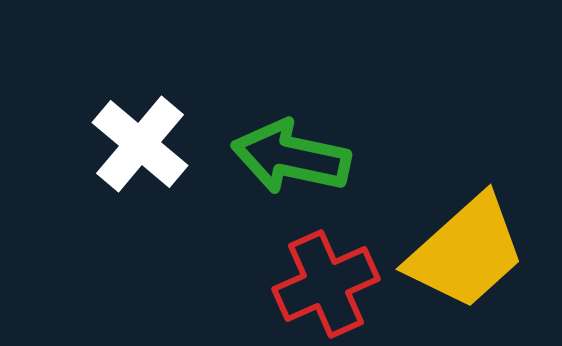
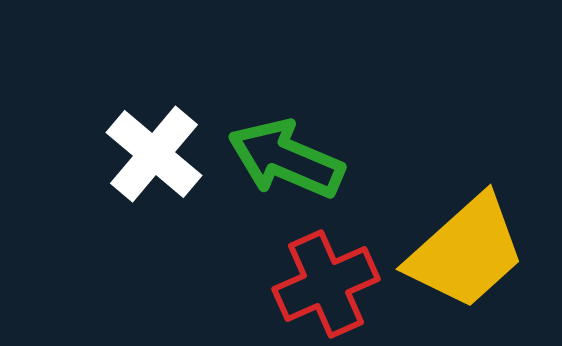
white cross: moved 14 px right, 10 px down
green arrow: moved 5 px left, 2 px down; rotated 11 degrees clockwise
